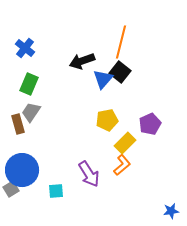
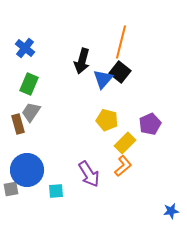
black arrow: rotated 55 degrees counterclockwise
yellow pentagon: rotated 25 degrees clockwise
orange L-shape: moved 1 px right, 1 px down
blue circle: moved 5 px right
gray square: rotated 21 degrees clockwise
